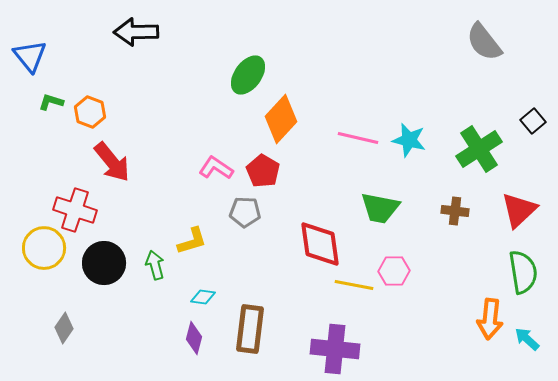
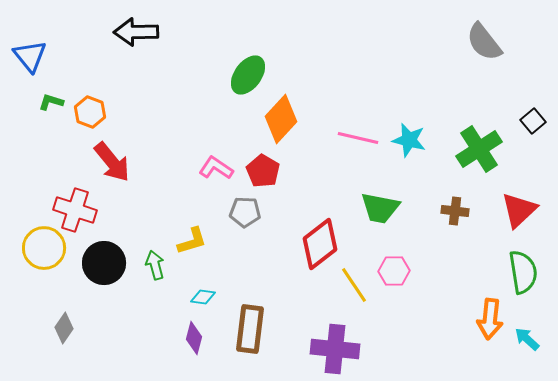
red diamond: rotated 60 degrees clockwise
yellow line: rotated 45 degrees clockwise
